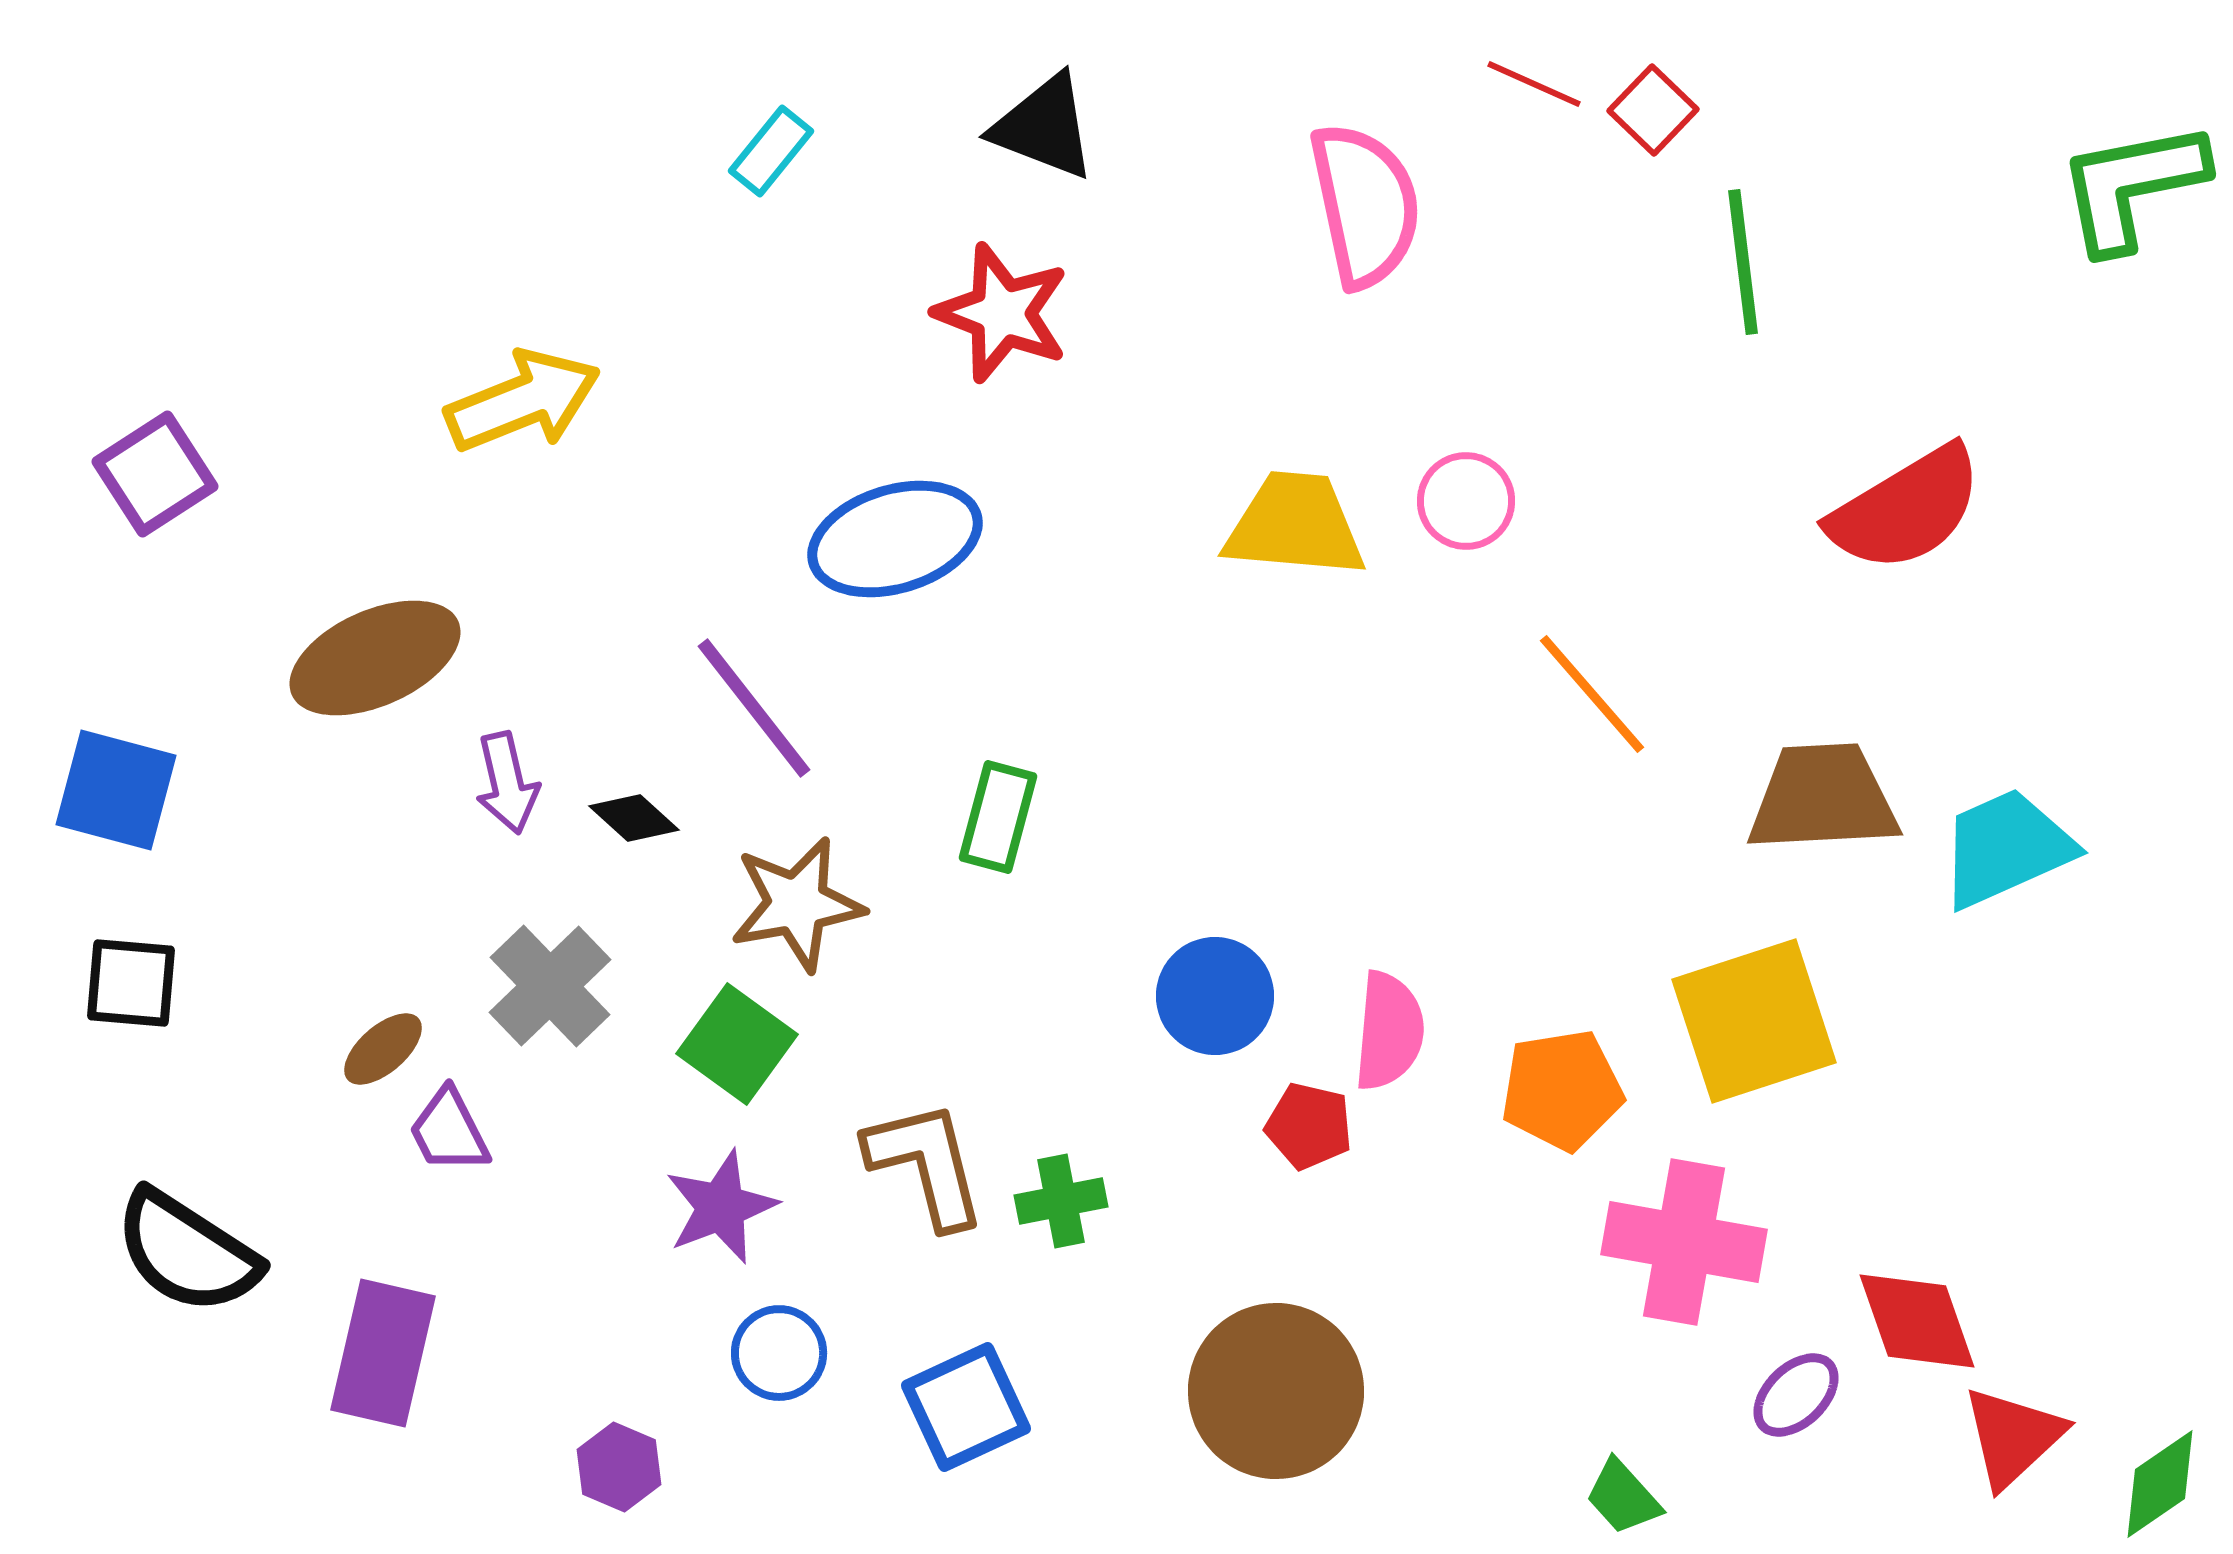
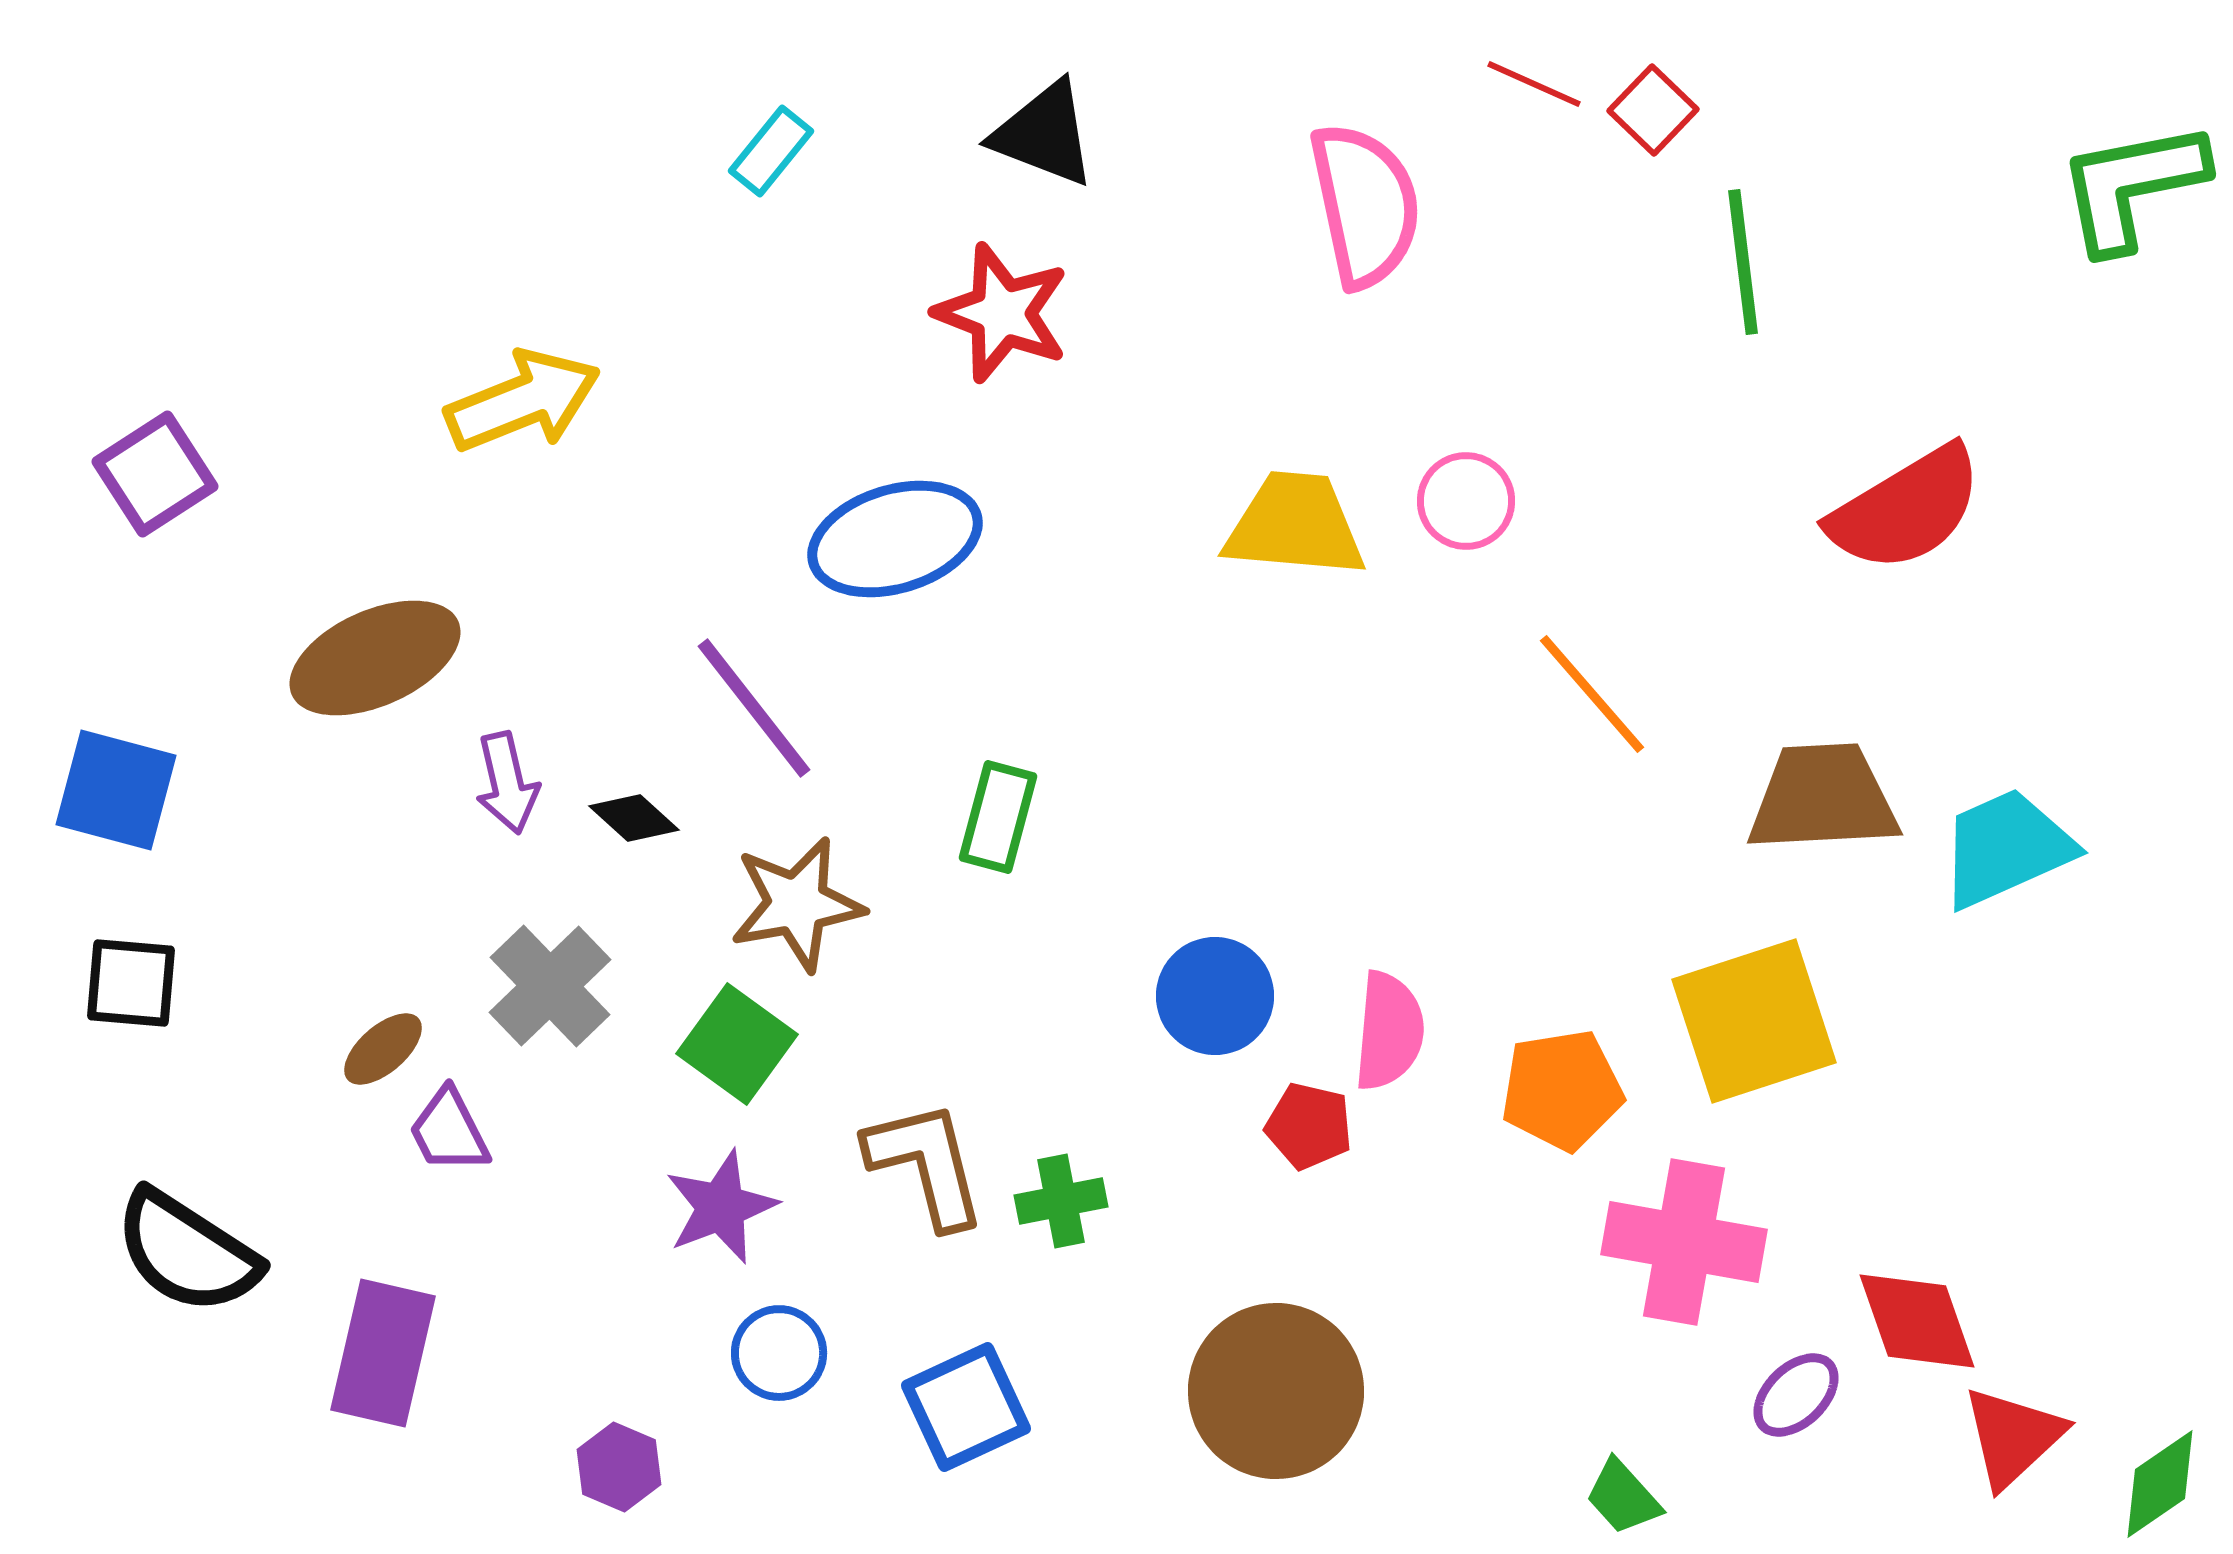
black triangle at (1044, 127): moved 7 px down
